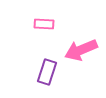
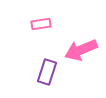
pink rectangle: moved 3 px left; rotated 12 degrees counterclockwise
